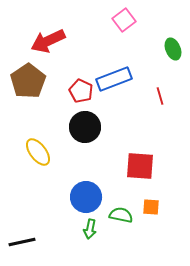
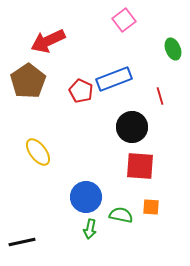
black circle: moved 47 px right
